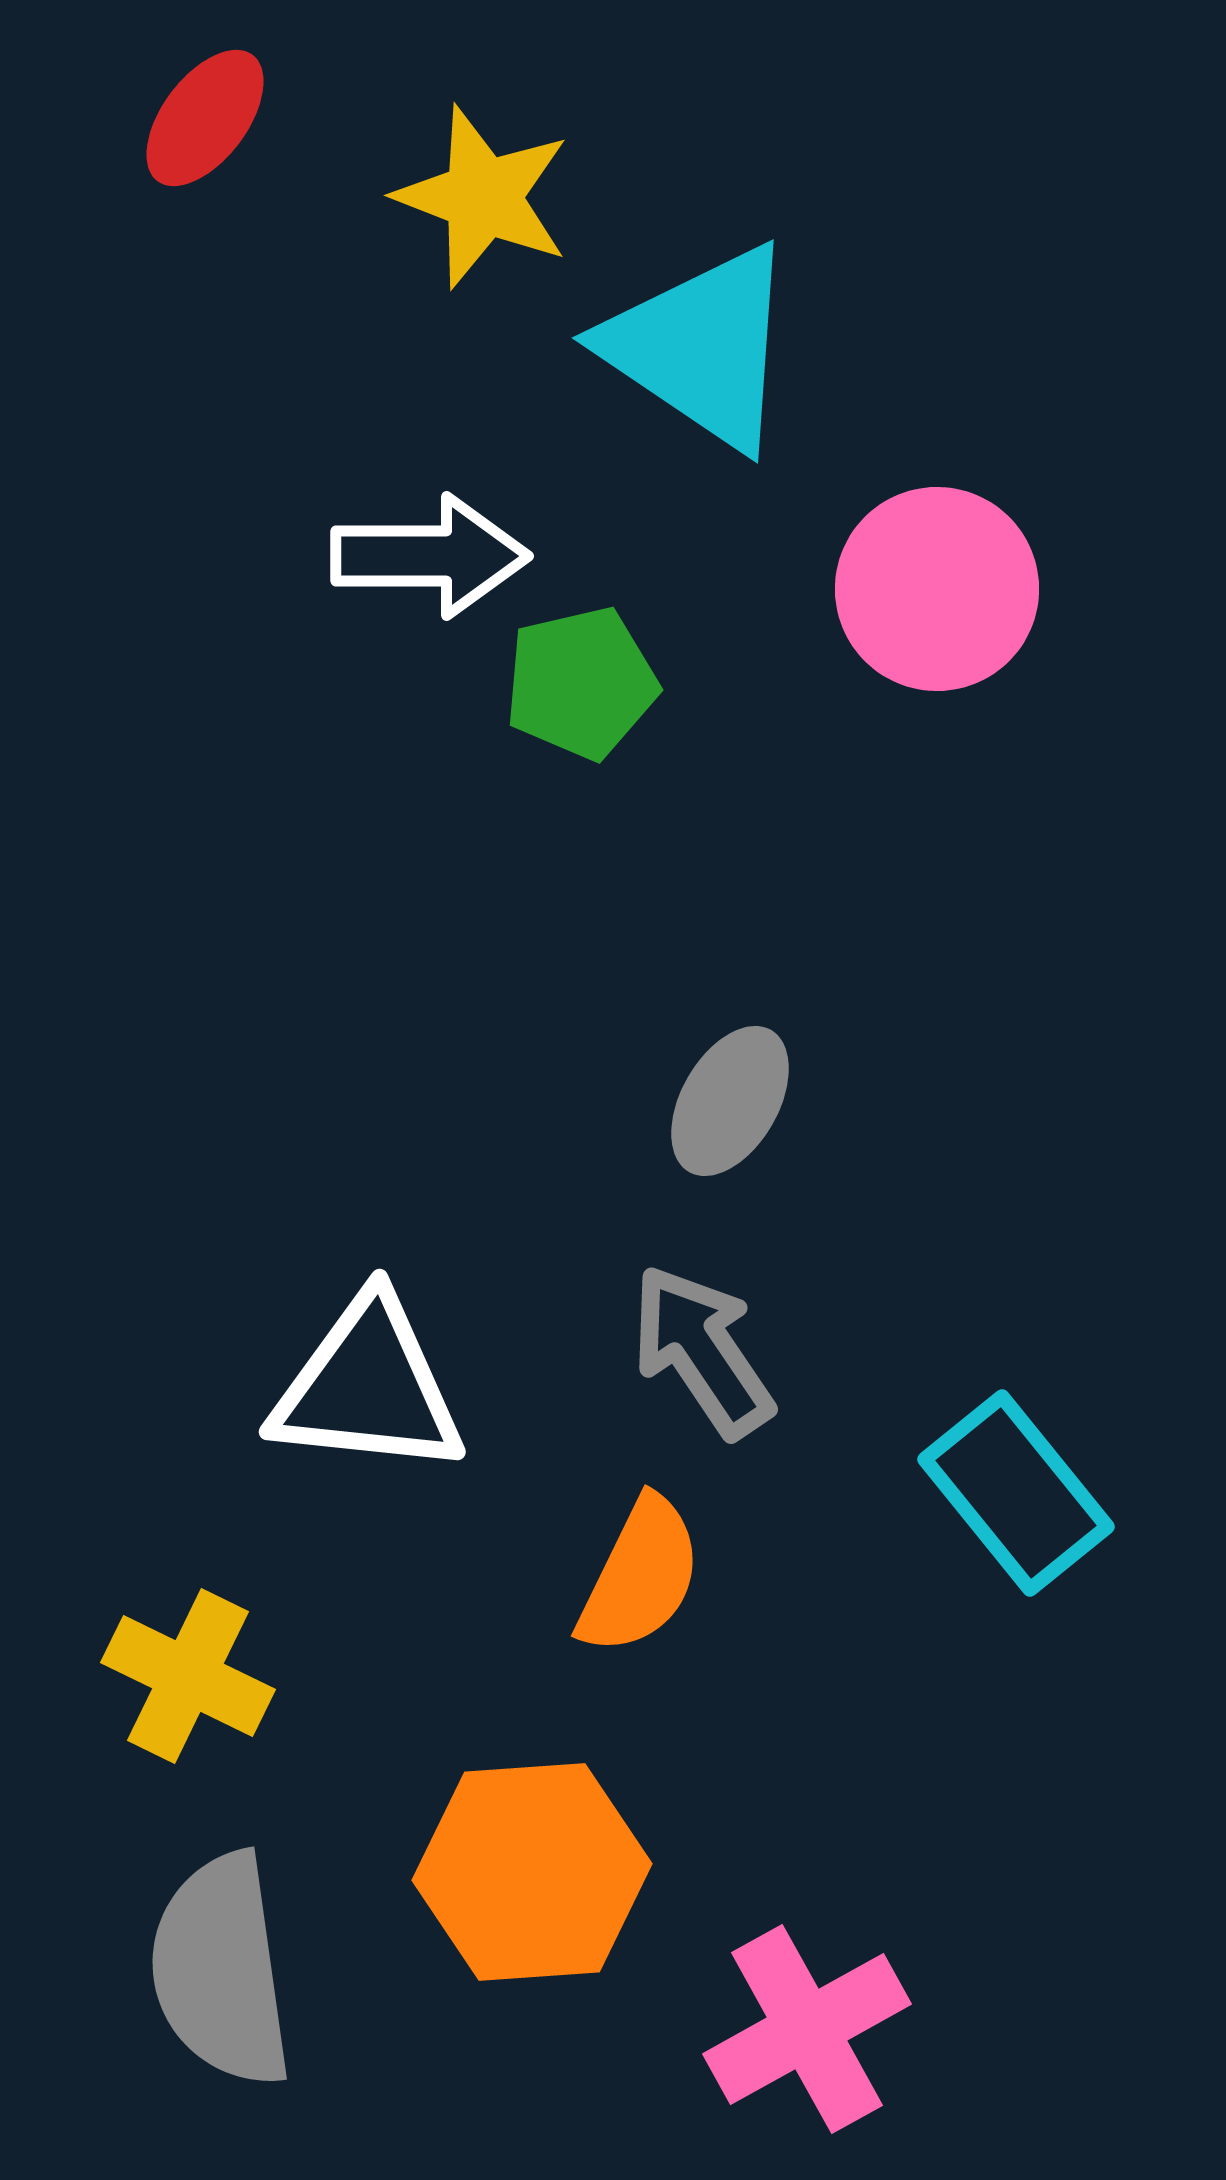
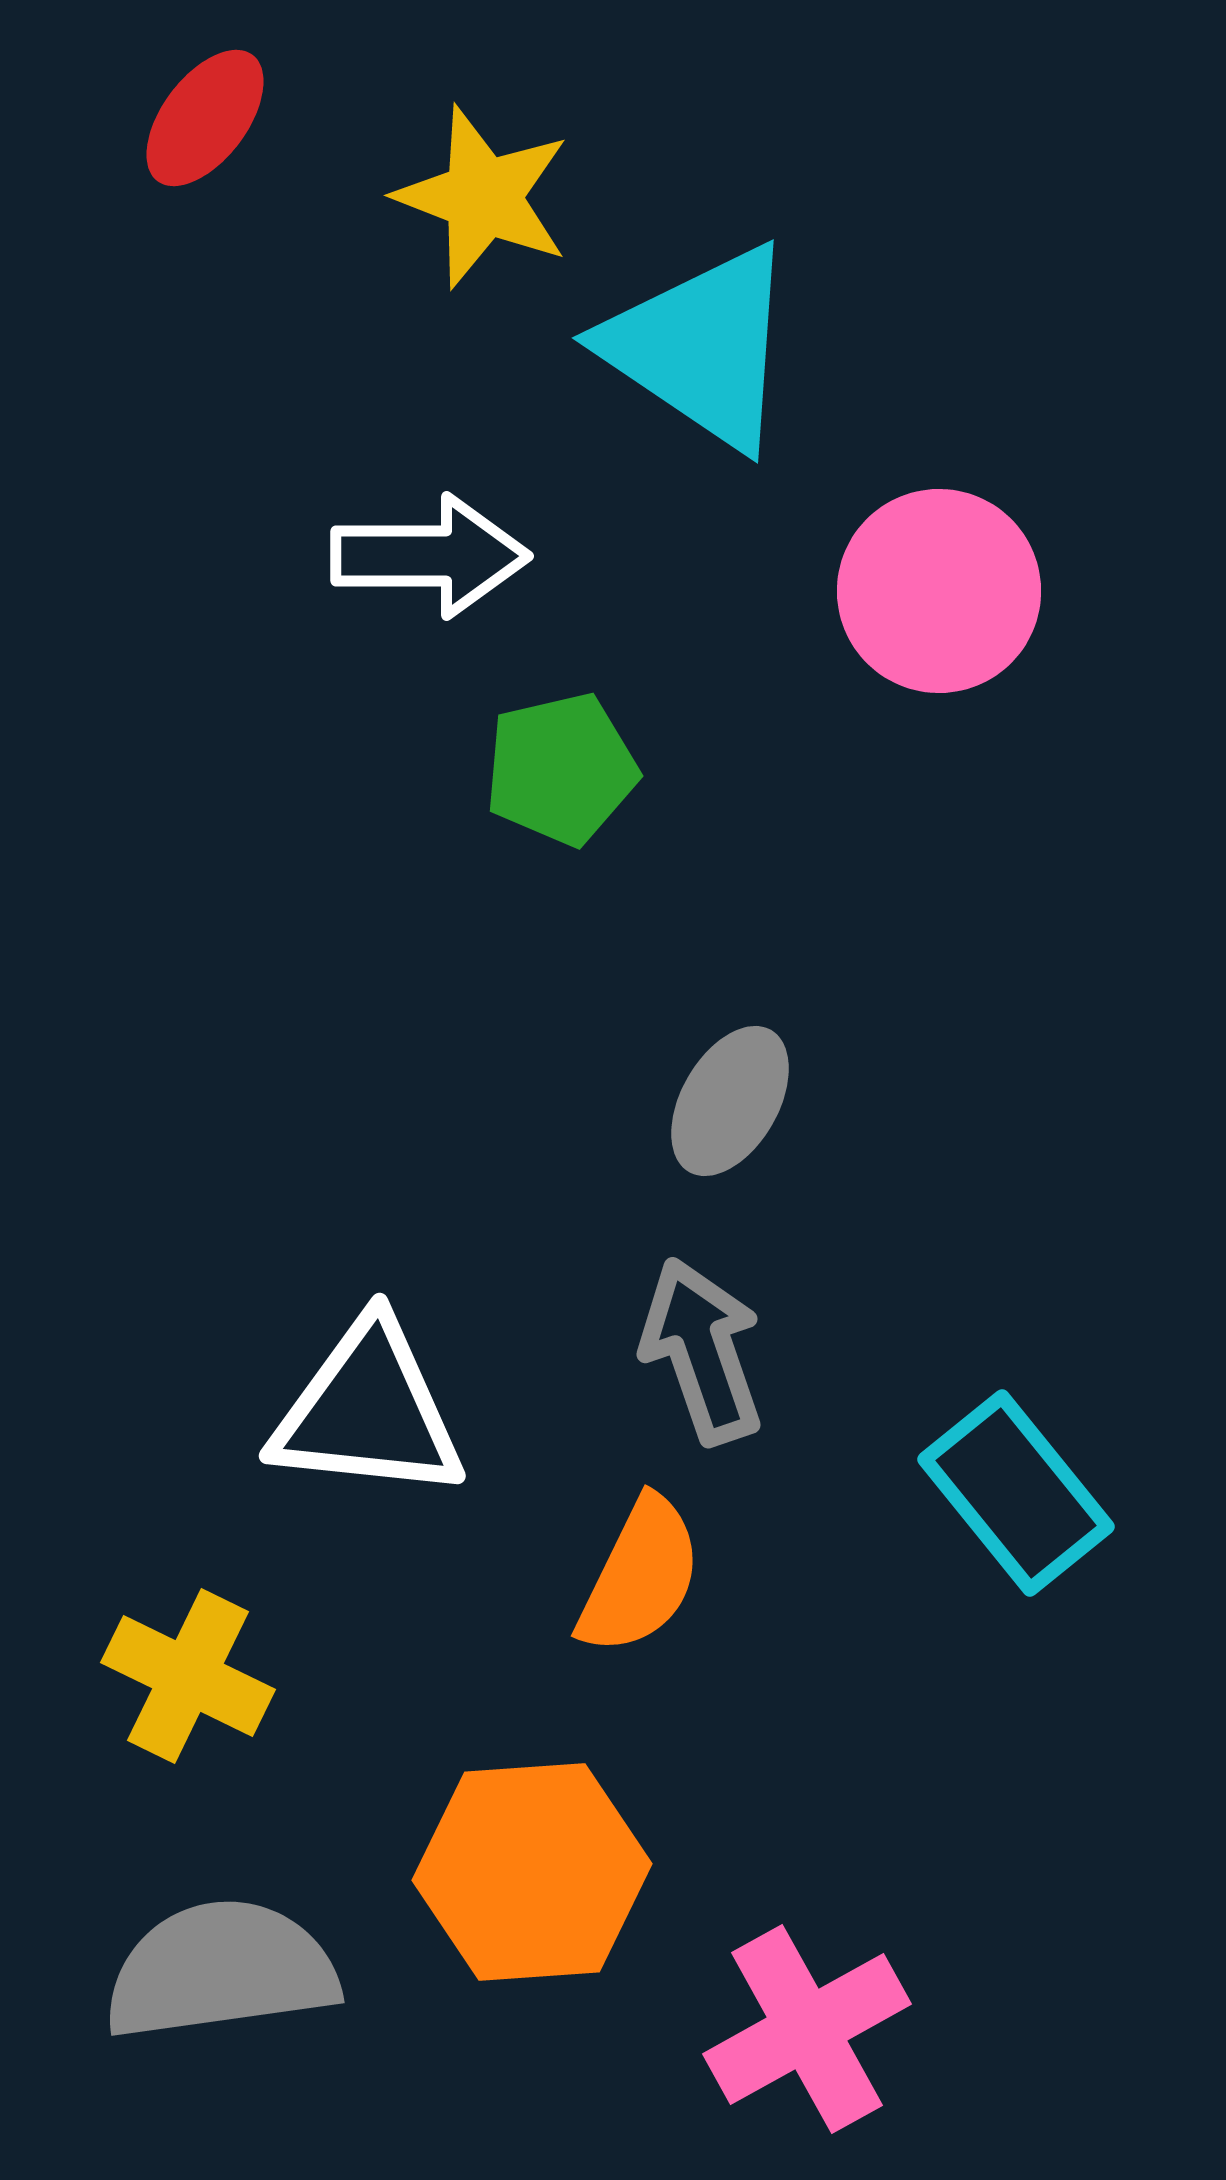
pink circle: moved 2 px right, 2 px down
green pentagon: moved 20 px left, 86 px down
gray arrow: rotated 15 degrees clockwise
white triangle: moved 24 px down
gray semicircle: rotated 90 degrees clockwise
